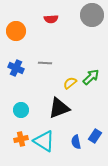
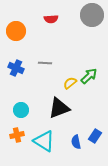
green arrow: moved 2 px left, 1 px up
orange cross: moved 4 px left, 4 px up
